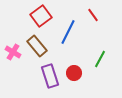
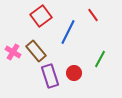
brown rectangle: moved 1 px left, 5 px down
